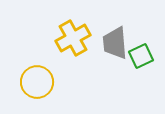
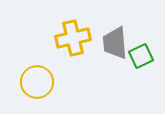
yellow cross: rotated 16 degrees clockwise
